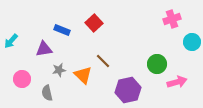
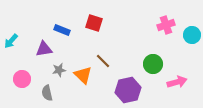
pink cross: moved 6 px left, 6 px down
red square: rotated 30 degrees counterclockwise
cyan circle: moved 7 px up
green circle: moved 4 px left
